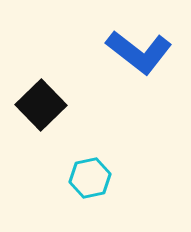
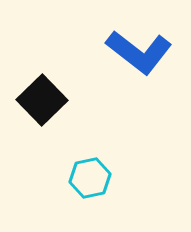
black square: moved 1 px right, 5 px up
